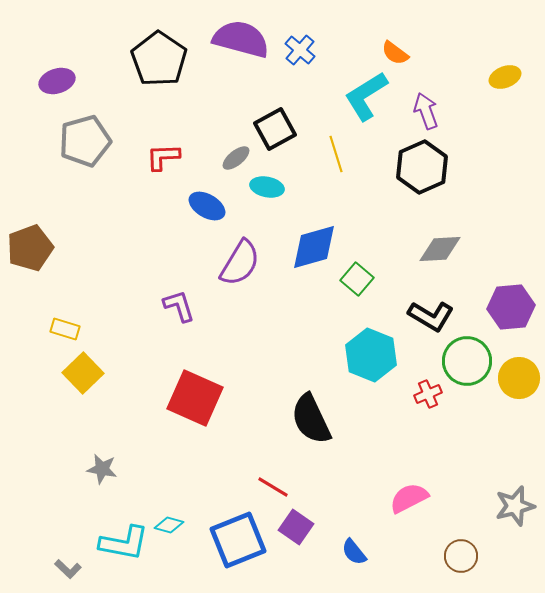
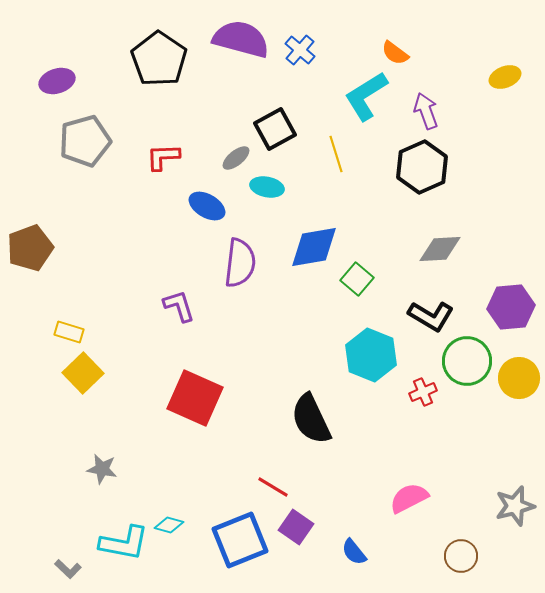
blue diamond at (314, 247): rotated 6 degrees clockwise
purple semicircle at (240, 263): rotated 24 degrees counterclockwise
yellow rectangle at (65, 329): moved 4 px right, 3 px down
red cross at (428, 394): moved 5 px left, 2 px up
blue square at (238, 540): moved 2 px right
